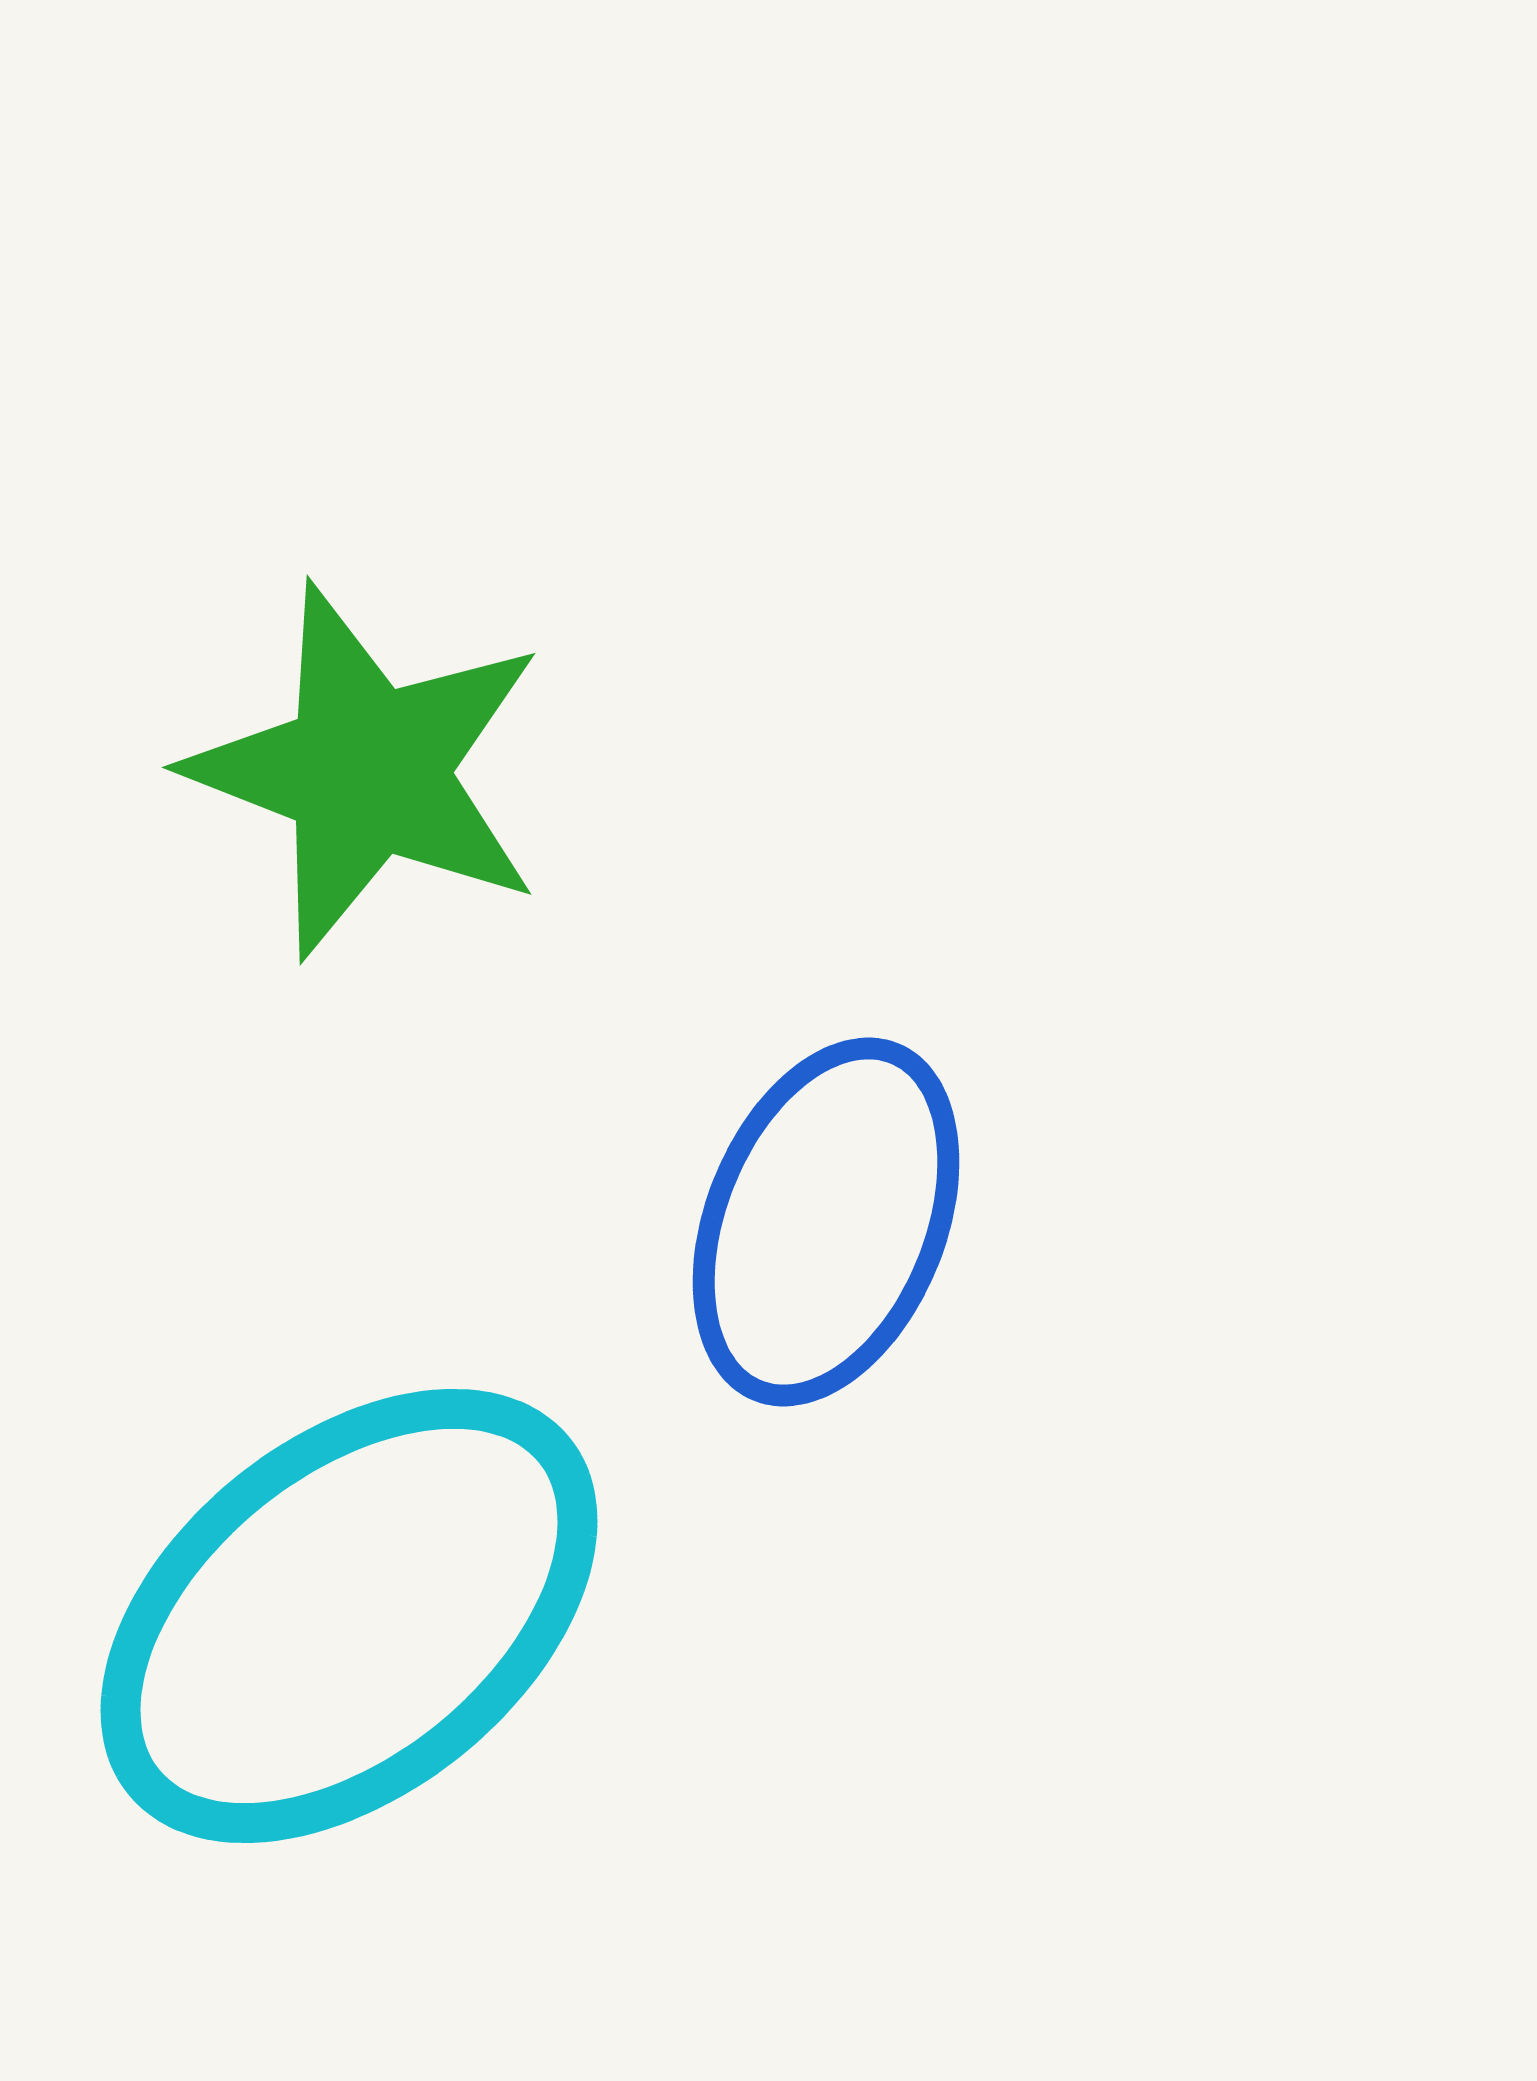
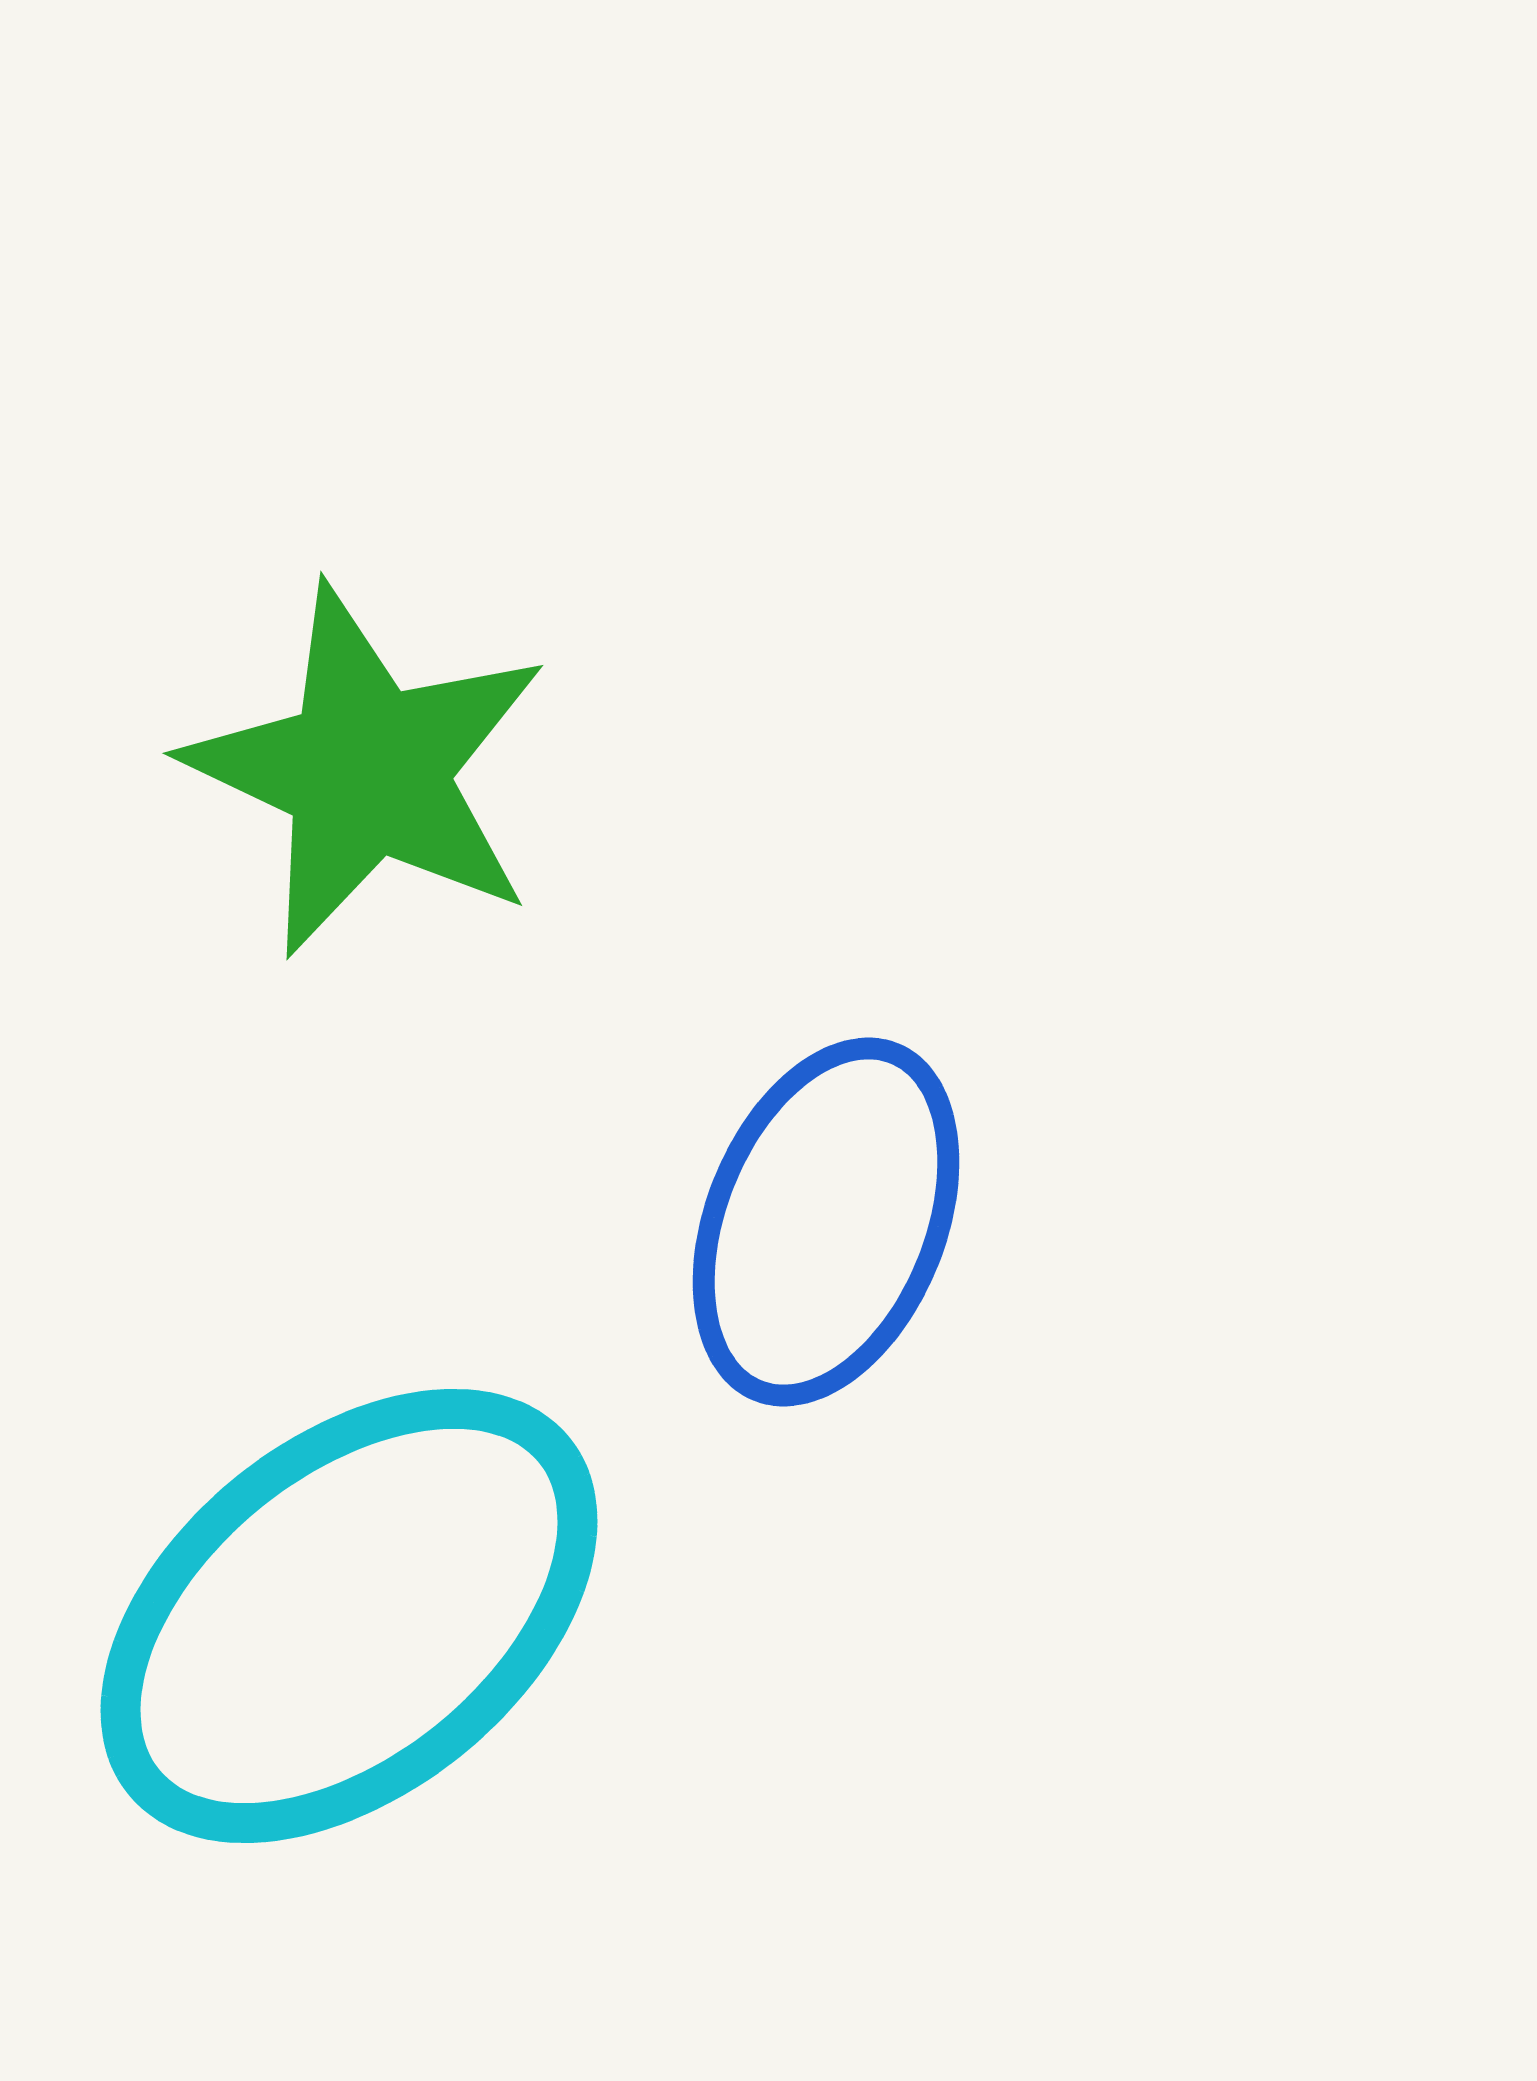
green star: rotated 4 degrees clockwise
